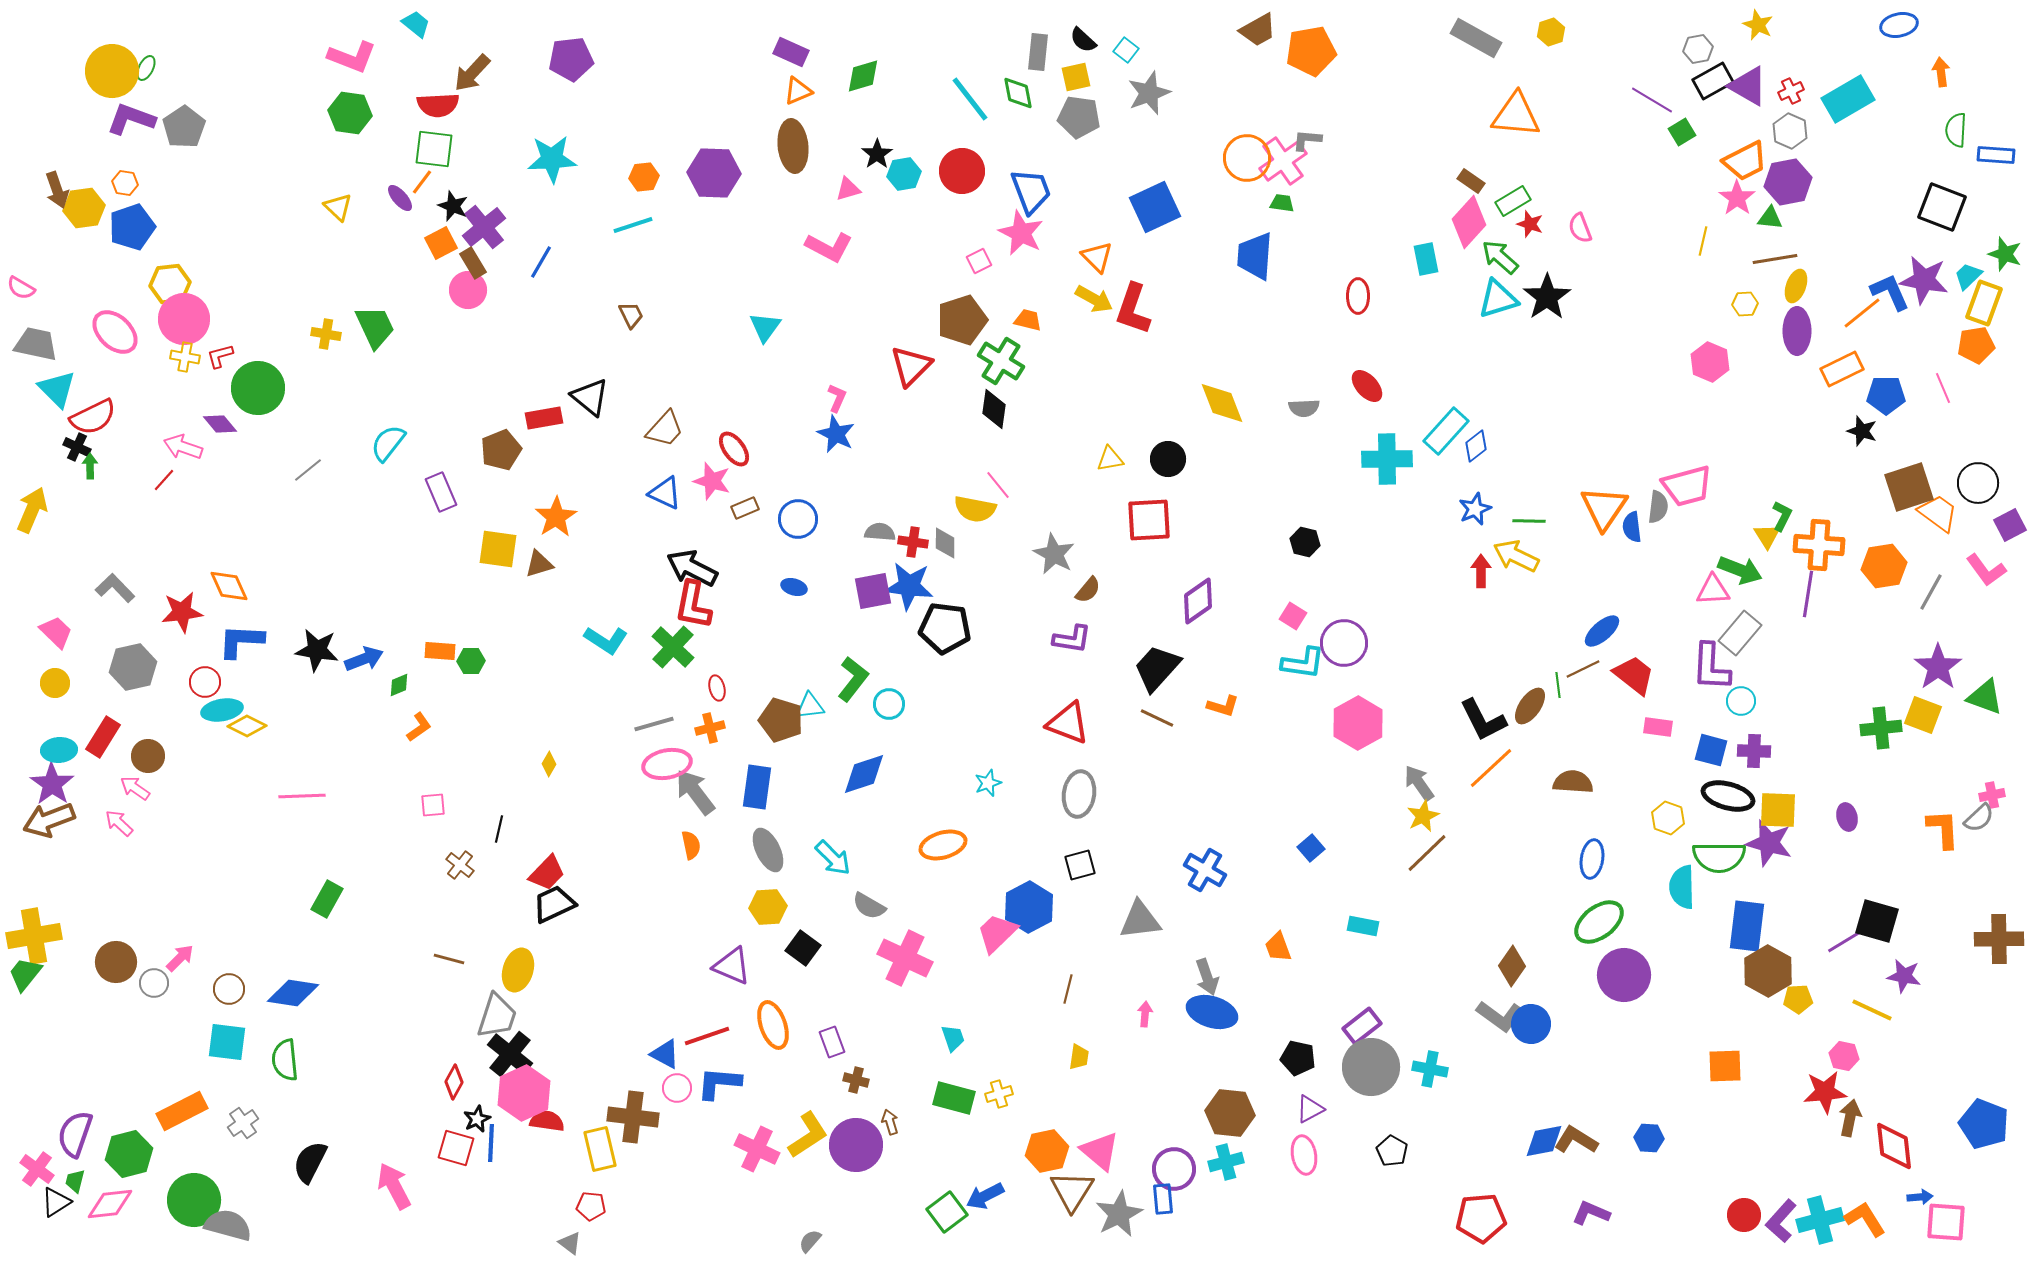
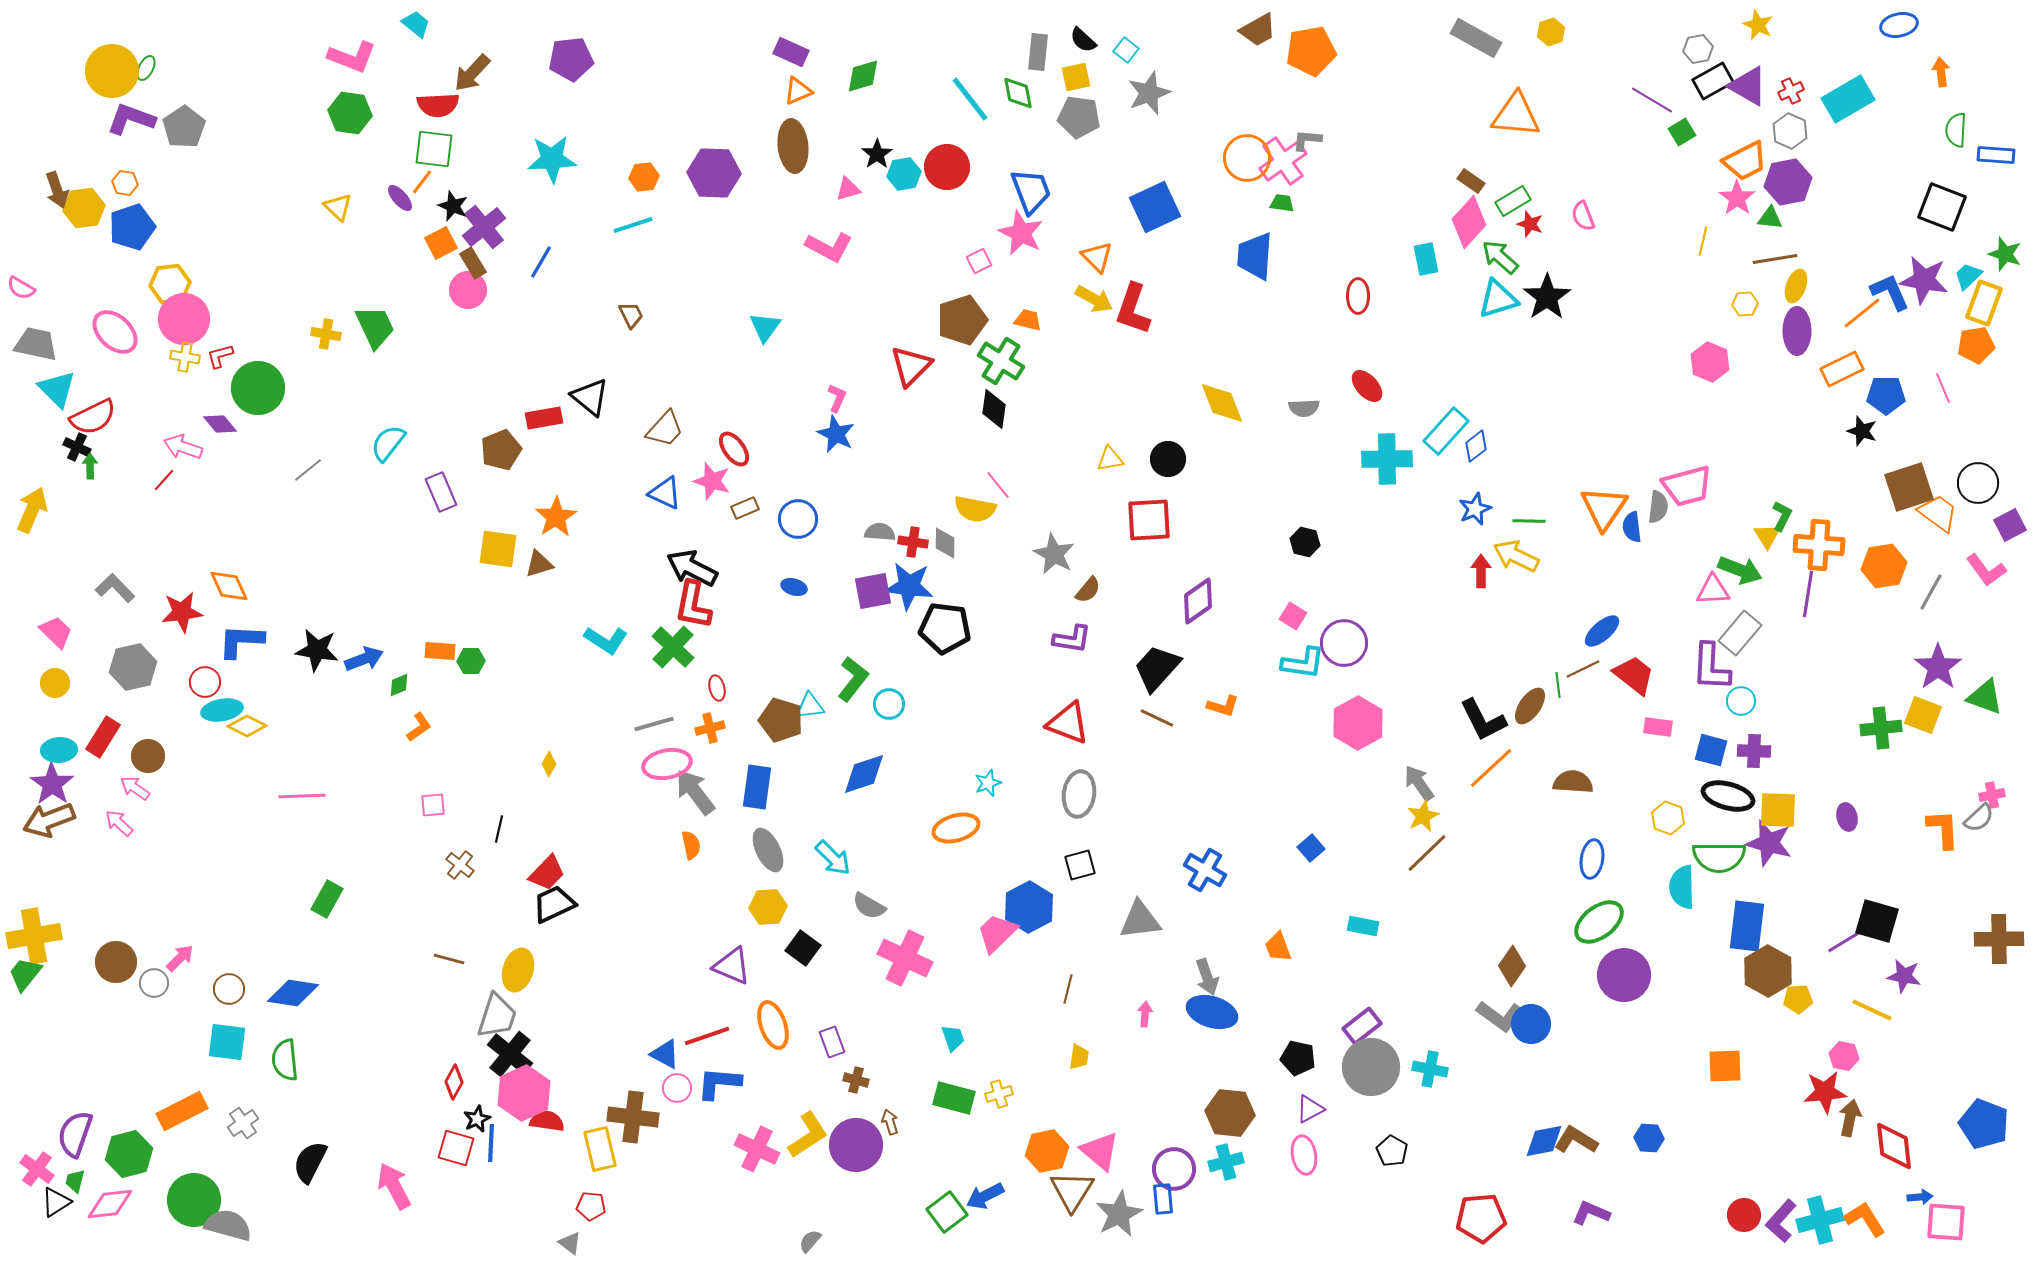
red circle at (962, 171): moved 15 px left, 4 px up
pink semicircle at (1580, 228): moved 3 px right, 12 px up
orange ellipse at (943, 845): moved 13 px right, 17 px up
